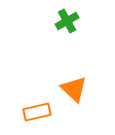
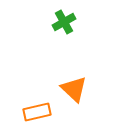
green cross: moved 3 px left, 1 px down
